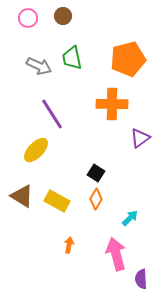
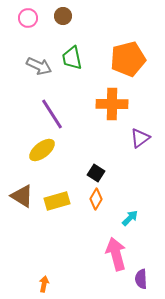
yellow ellipse: moved 6 px right; rotated 8 degrees clockwise
yellow rectangle: rotated 45 degrees counterclockwise
orange arrow: moved 25 px left, 39 px down
